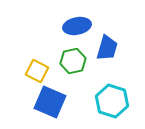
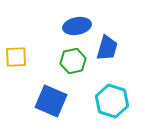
yellow square: moved 21 px left, 14 px up; rotated 30 degrees counterclockwise
blue square: moved 1 px right, 1 px up
